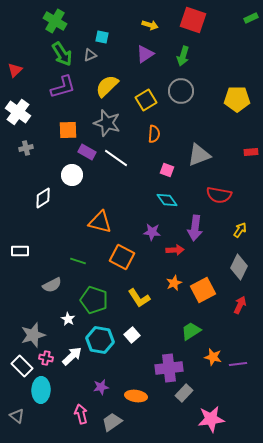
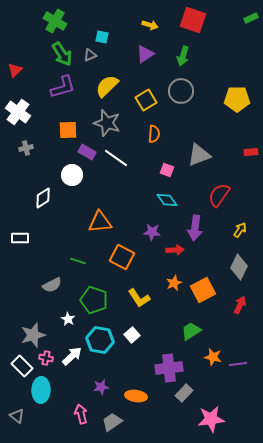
red semicircle at (219, 195): rotated 115 degrees clockwise
orange triangle at (100, 222): rotated 20 degrees counterclockwise
white rectangle at (20, 251): moved 13 px up
